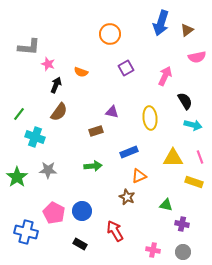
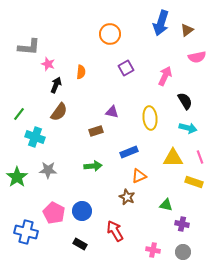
orange semicircle: rotated 104 degrees counterclockwise
cyan arrow: moved 5 px left, 3 px down
